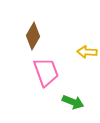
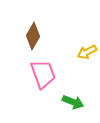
yellow arrow: rotated 30 degrees counterclockwise
pink trapezoid: moved 3 px left, 2 px down
